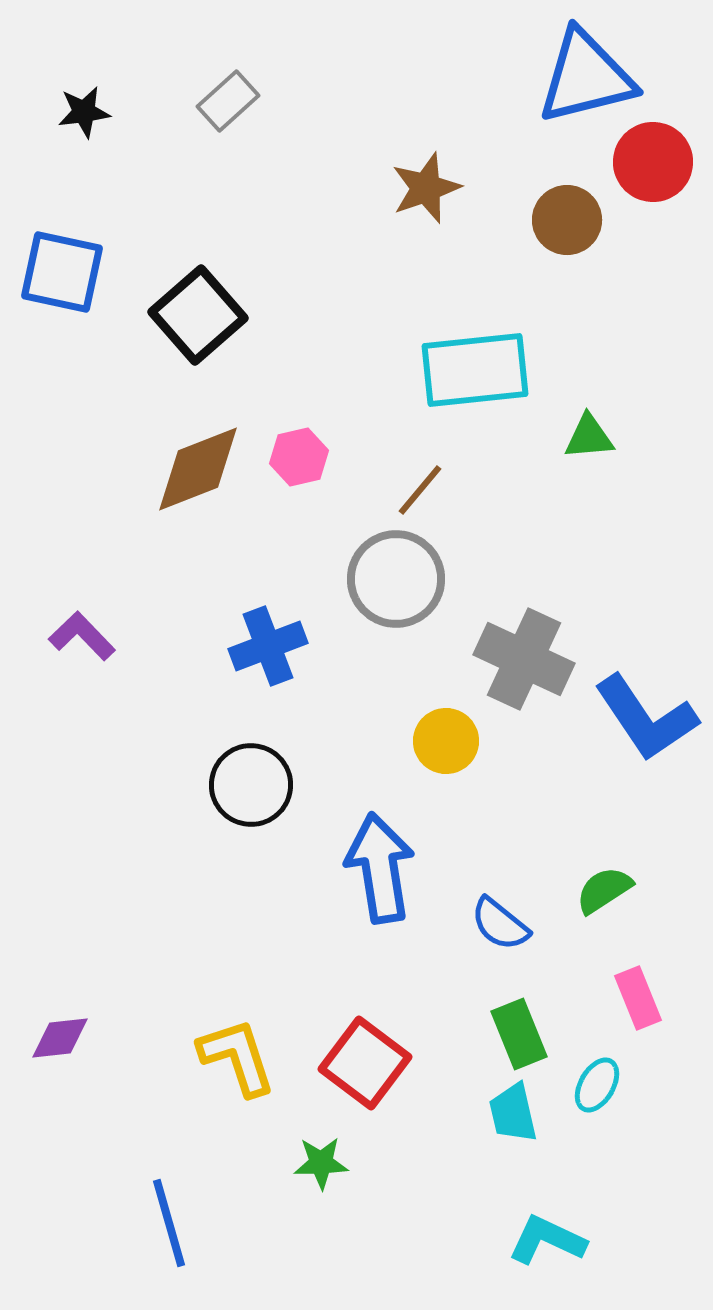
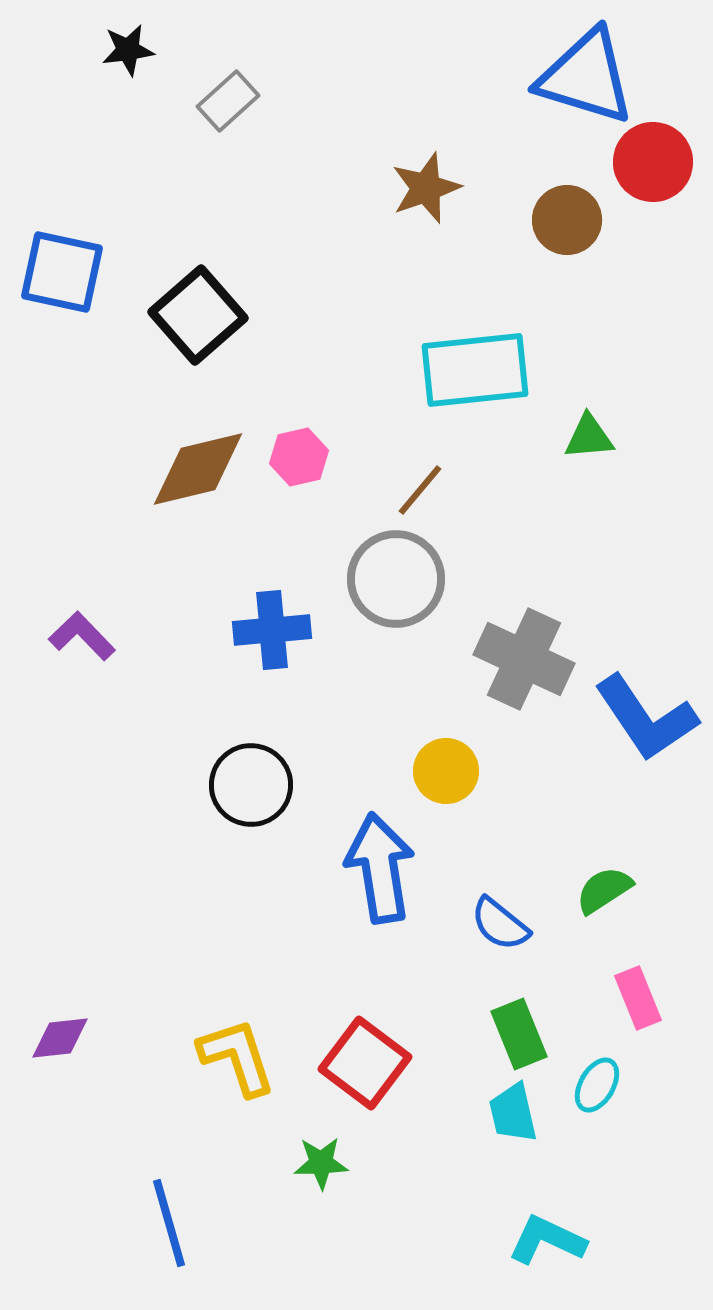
blue triangle: rotated 31 degrees clockwise
black star: moved 44 px right, 62 px up
brown diamond: rotated 8 degrees clockwise
blue cross: moved 4 px right, 16 px up; rotated 16 degrees clockwise
yellow circle: moved 30 px down
